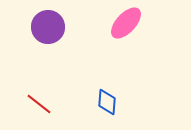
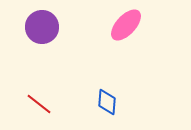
pink ellipse: moved 2 px down
purple circle: moved 6 px left
